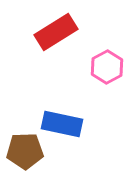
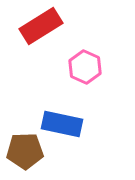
red rectangle: moved 15 px left, 6 px up
pink hexagon: moved 22 px left; rotated 8 degrees counterclockwise
